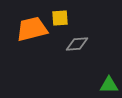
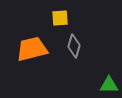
orange trapezoid: moved 20 px down
gray diamond: moved 3 px left, 2 px down; rotated 70 degrees counterclockwise
